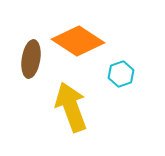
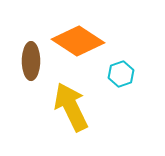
brown ellipse: moved 2 px down; rotated 9 degrees counterclockwise
yellow arrow: rotated 6 degrees counterclockwise
